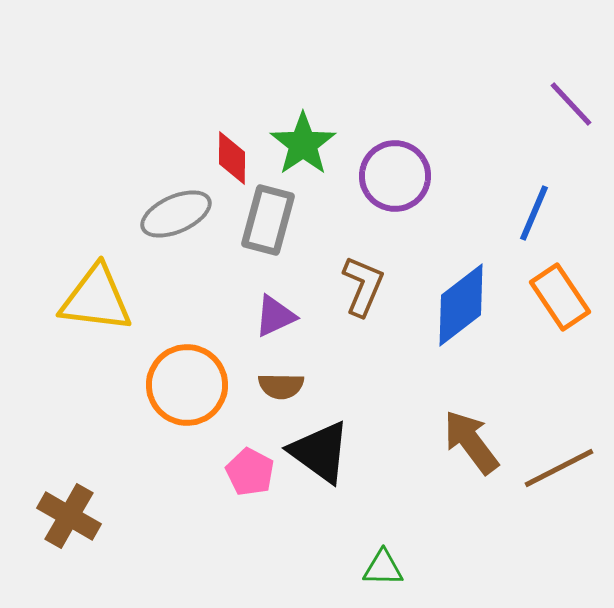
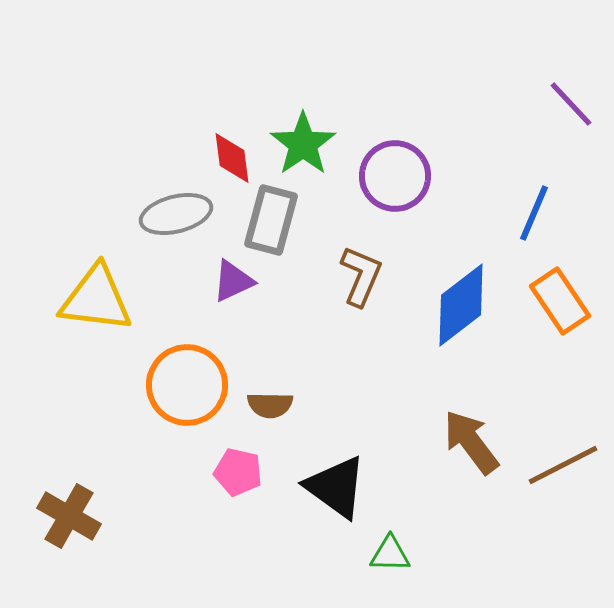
red diamond: rotated 8 degrees counterclockwise
gray ellipse: rotated 10 degrees clockwise
gray rectangle: moved 3 px right
brown L-shape: moved 2 px left, 10 px up
orange rectangle: moved 4 px down
purple triangle: moved 42 px left, 35 px up
brown semicircle: moved 11 px left, 19 px down
black triangle: moved 16 px right, 35 px down
brown line: moved 4 px right, 3 px up
pink pentagon: moved 12 px left; rotated 15 degrees counterclockwise
green triangle: moved 7 px right, 14 px up
